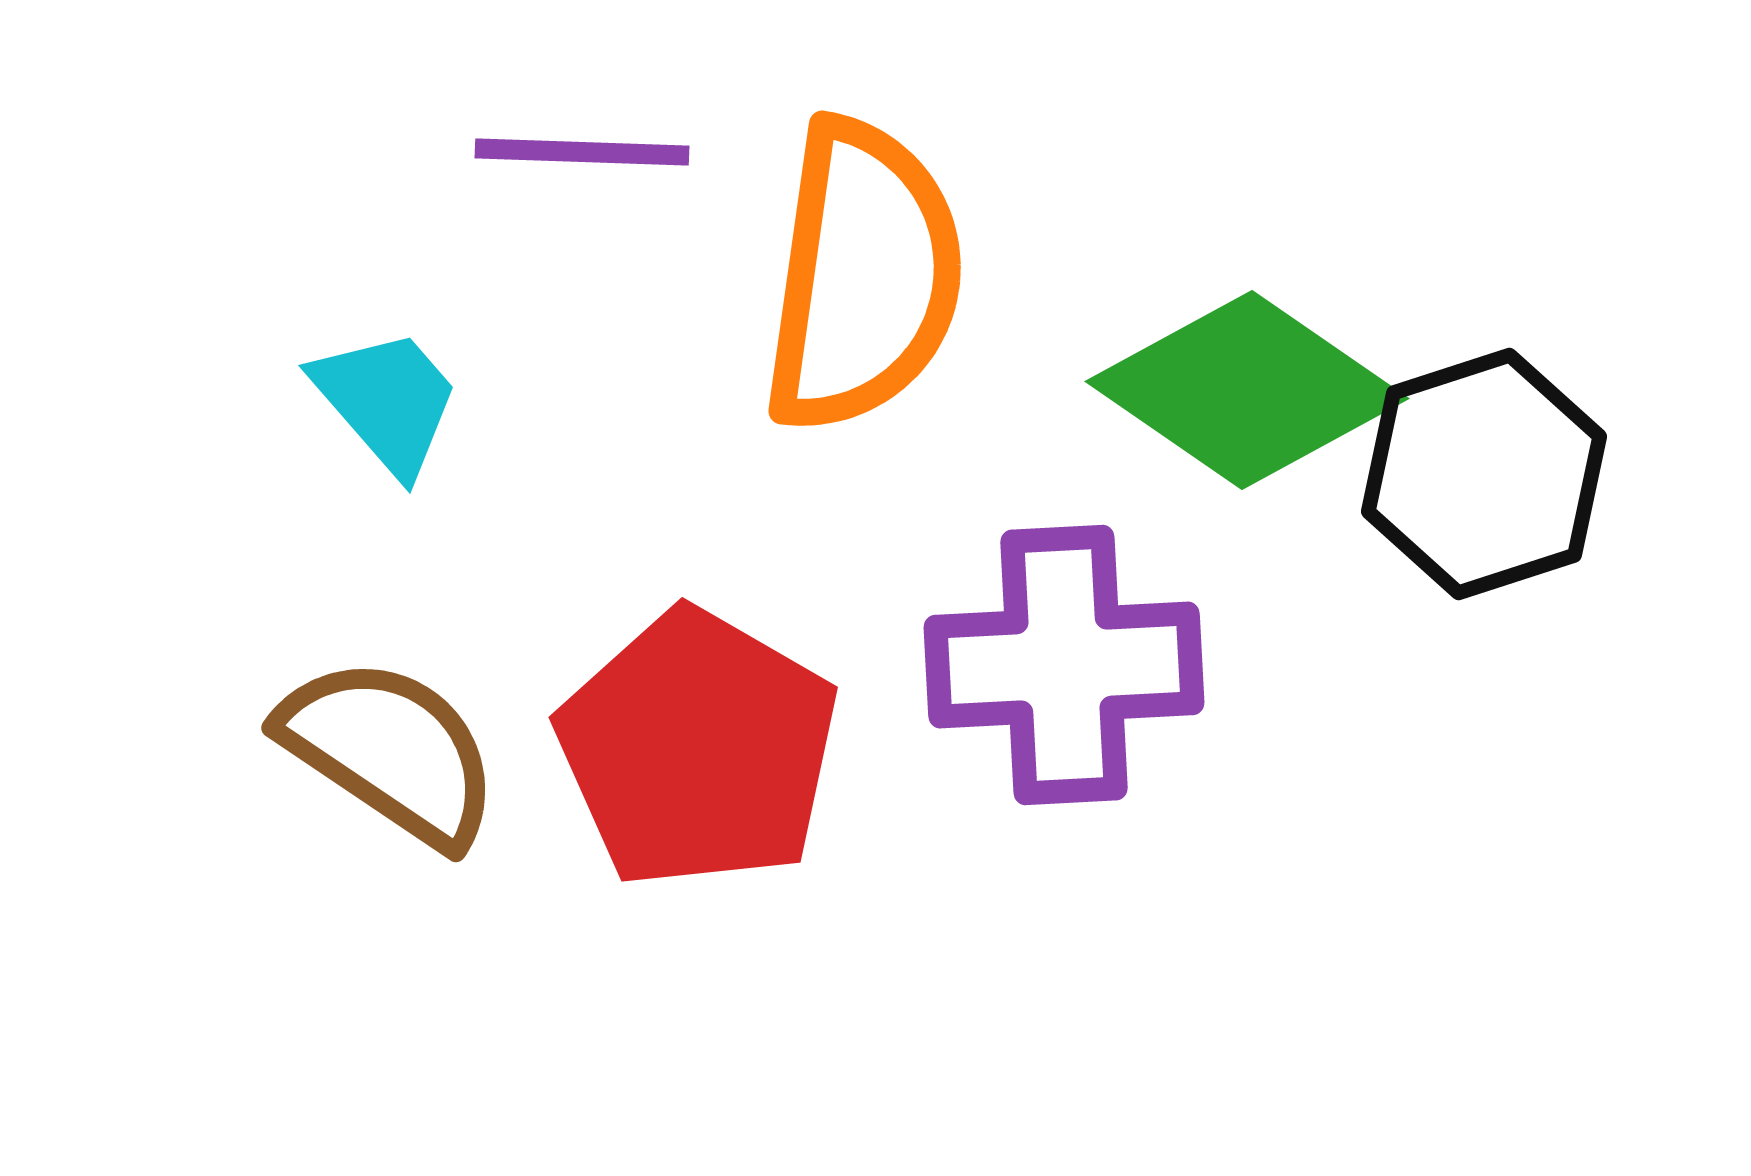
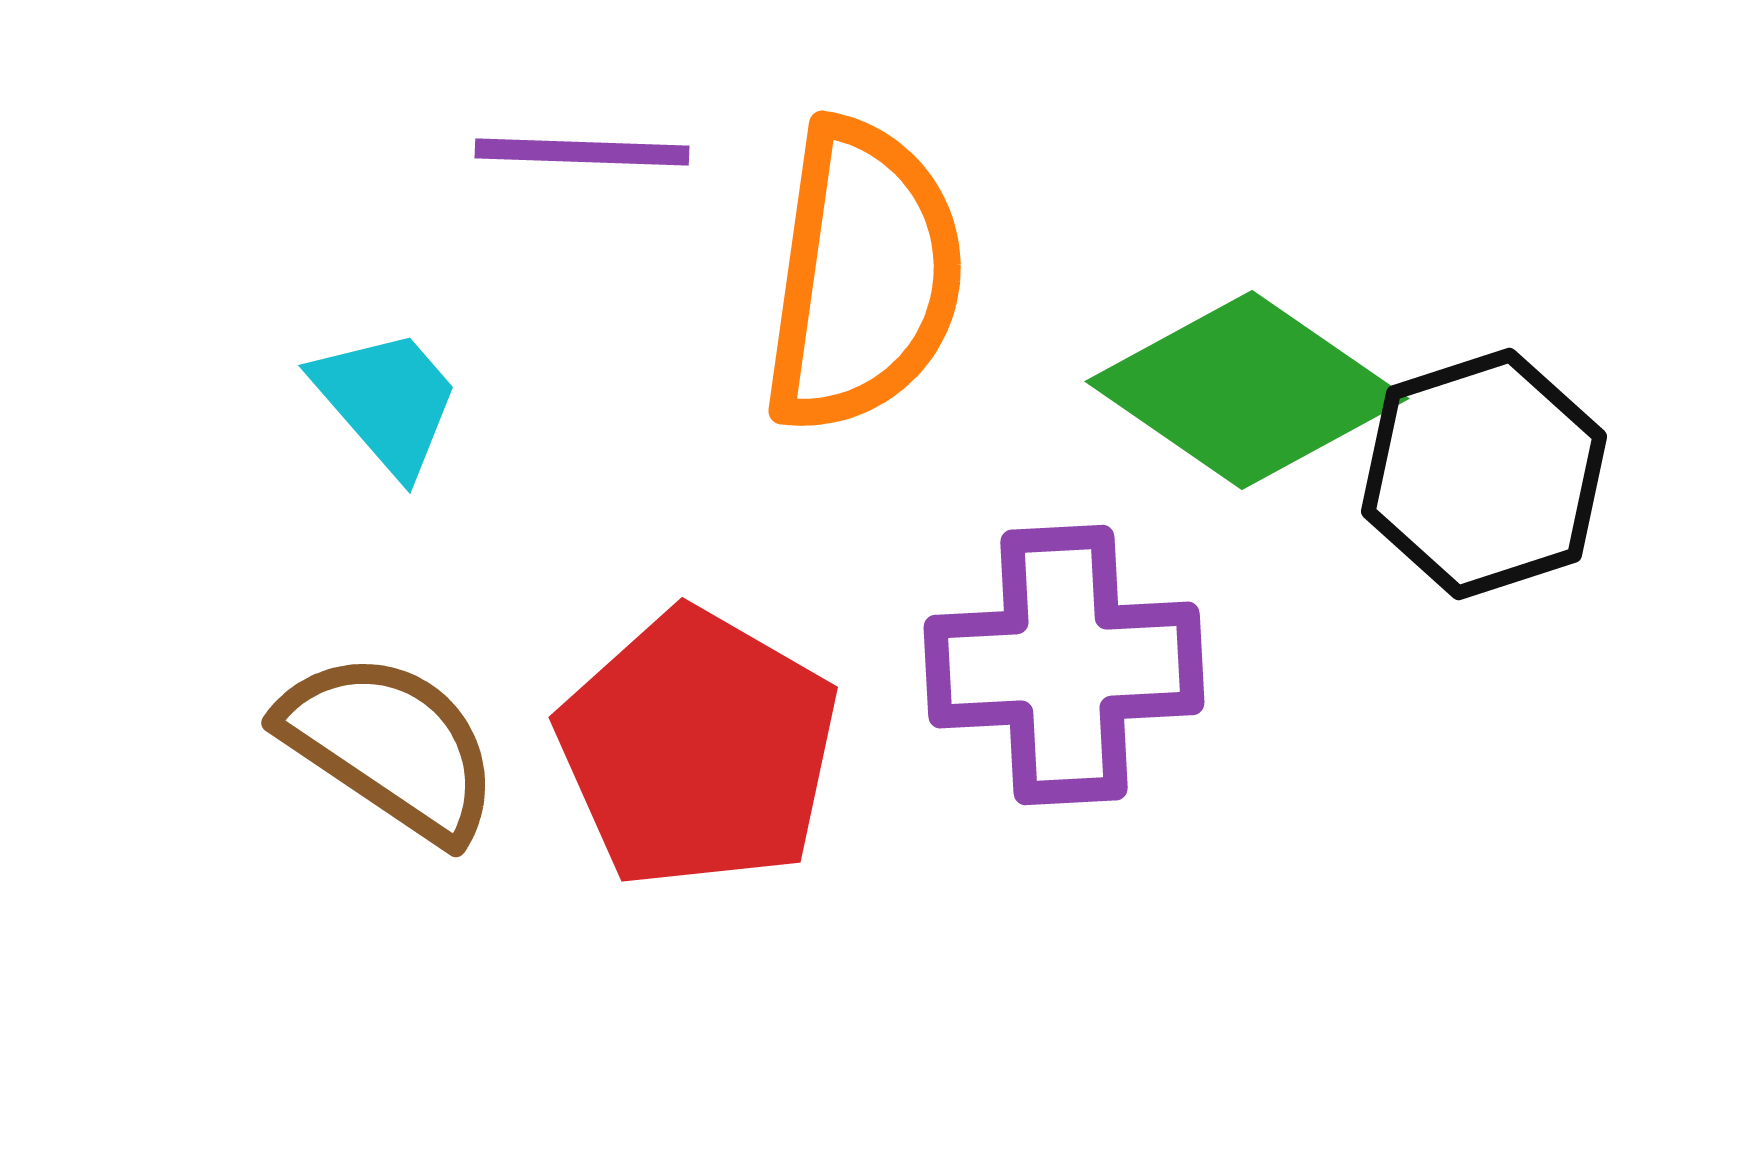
brown semicircle: moved 5 px up
